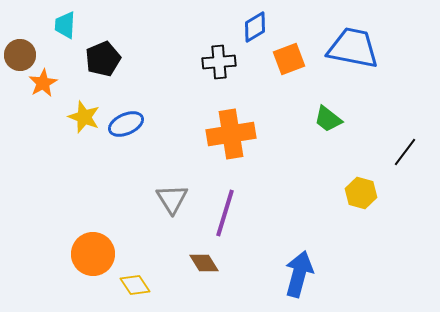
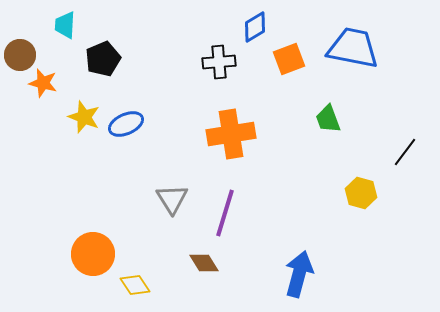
orange star: rotated 28 degrees counterclockwise
green trapezoid: rotated 32 degrees clockwise
